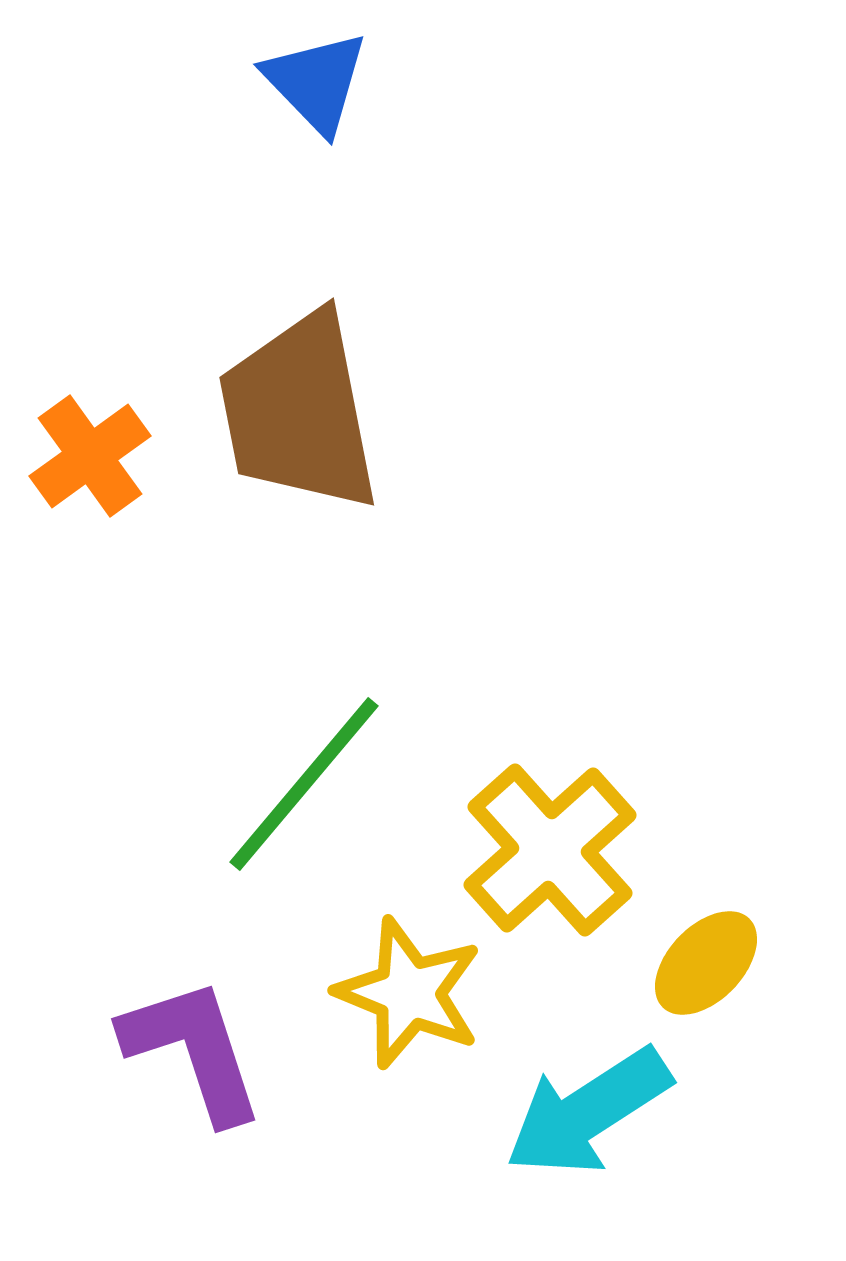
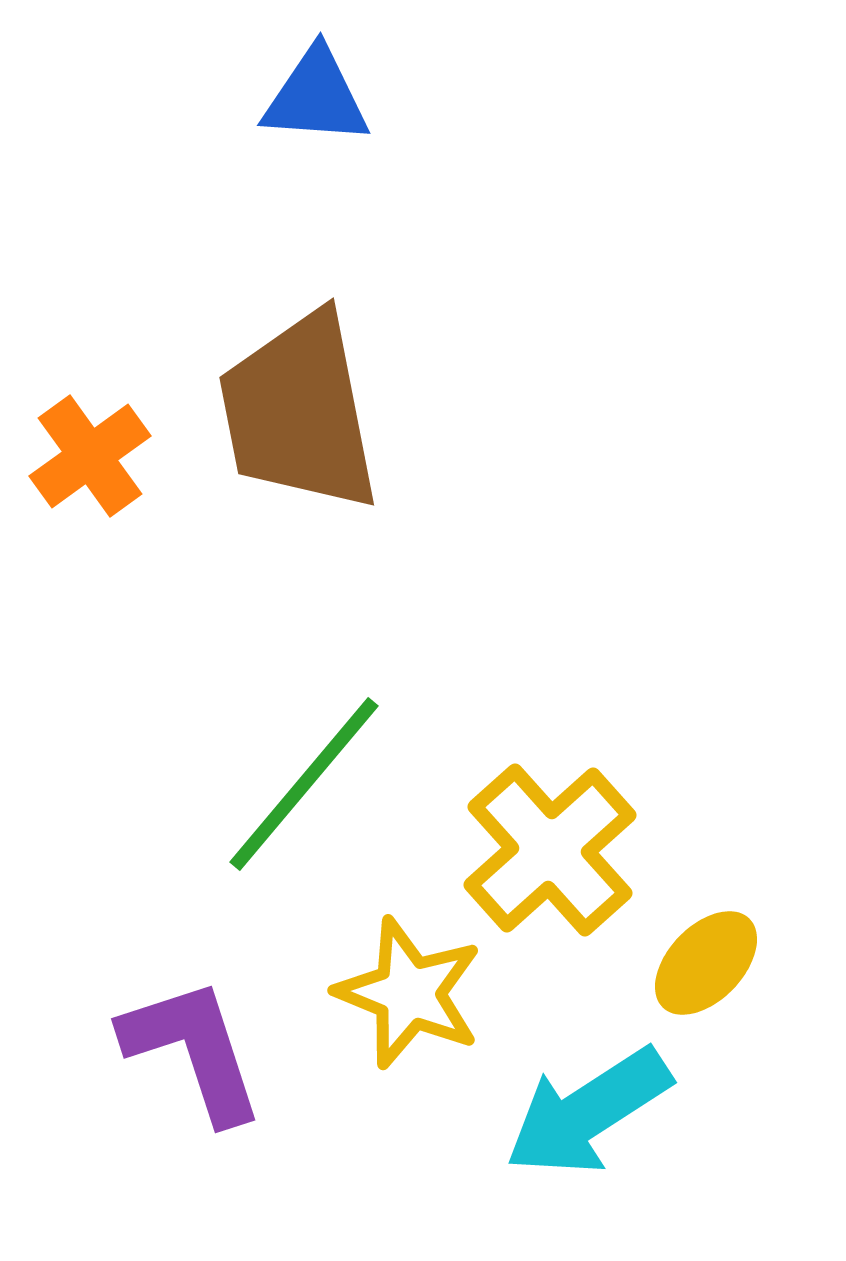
blue triangle: moved 15 px down; rotated 42 degrees counterclockwise
